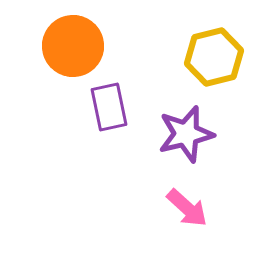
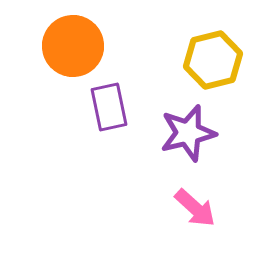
yellow hexagon: moved 1 px left, 3 px down
purple star: moved 2 px right, 1 px up
pink arrow: moved 8 px right
